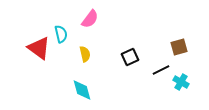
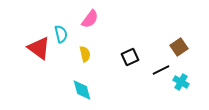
brown square: rotated 18 degrees counterclockwise
